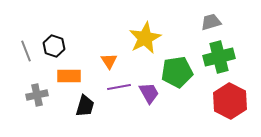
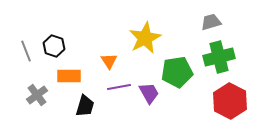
gray cross: rotated 25 degrees counterclockwise
